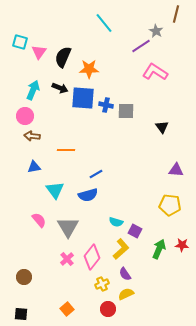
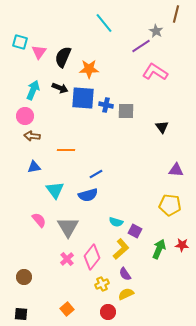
red circle: moved 3 px down
